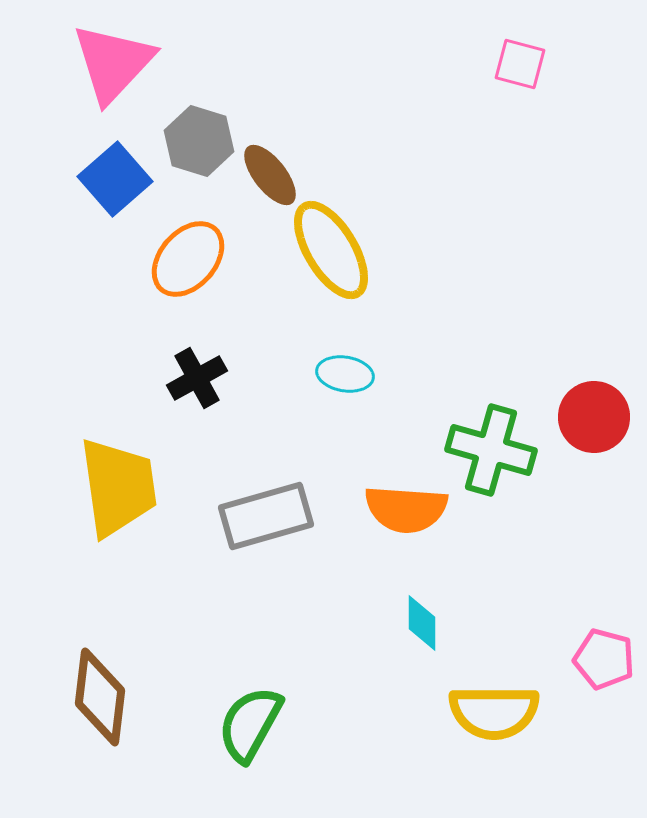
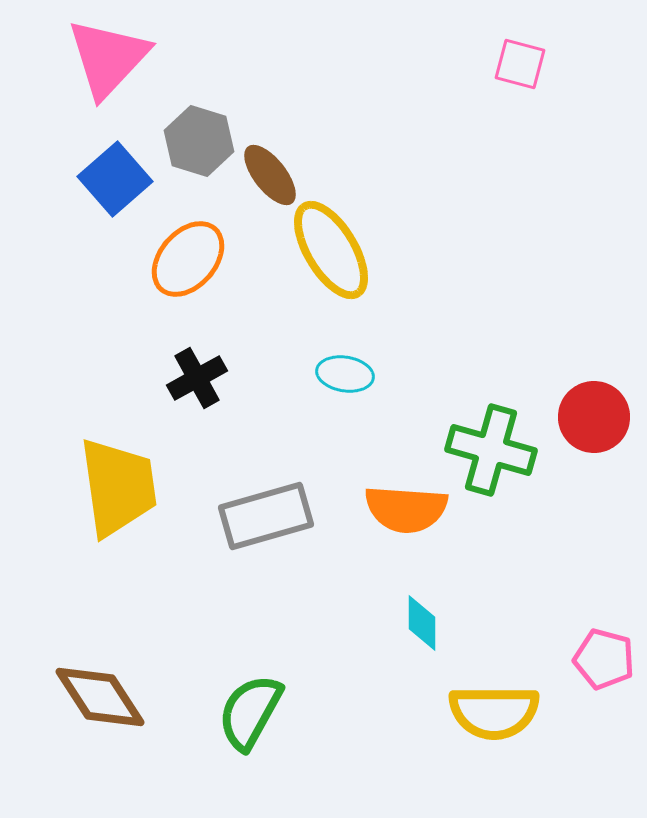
pink triangle: moved 5 px left, 5 px up
brown diamond: rotated 40 degrees counterclockwise
green semicircle: moved 12 px up
